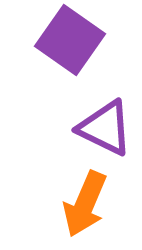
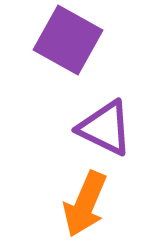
purple square: moved 2 px left; rotated 6 degrees counterclockwise
